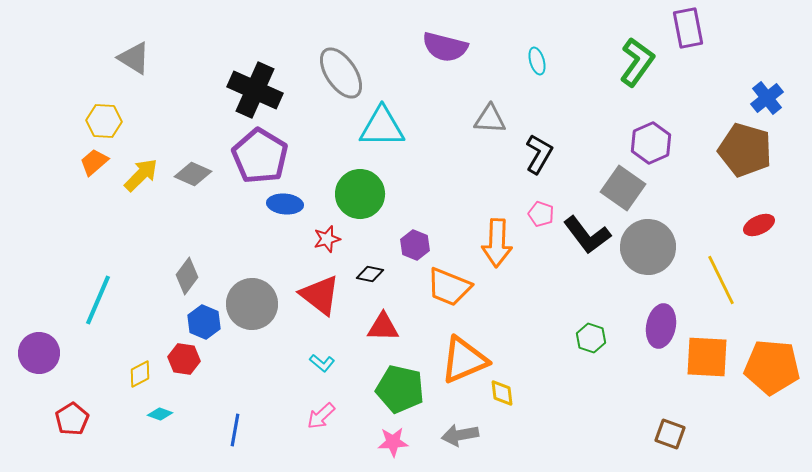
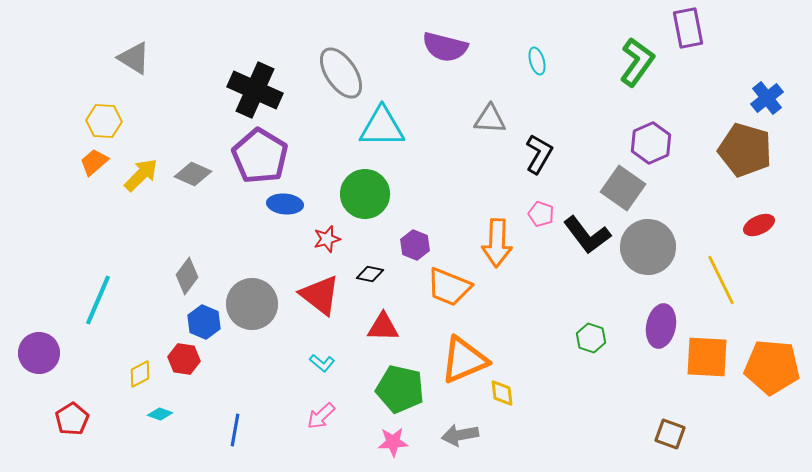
green circle at (360, 194): moved 5 px right
